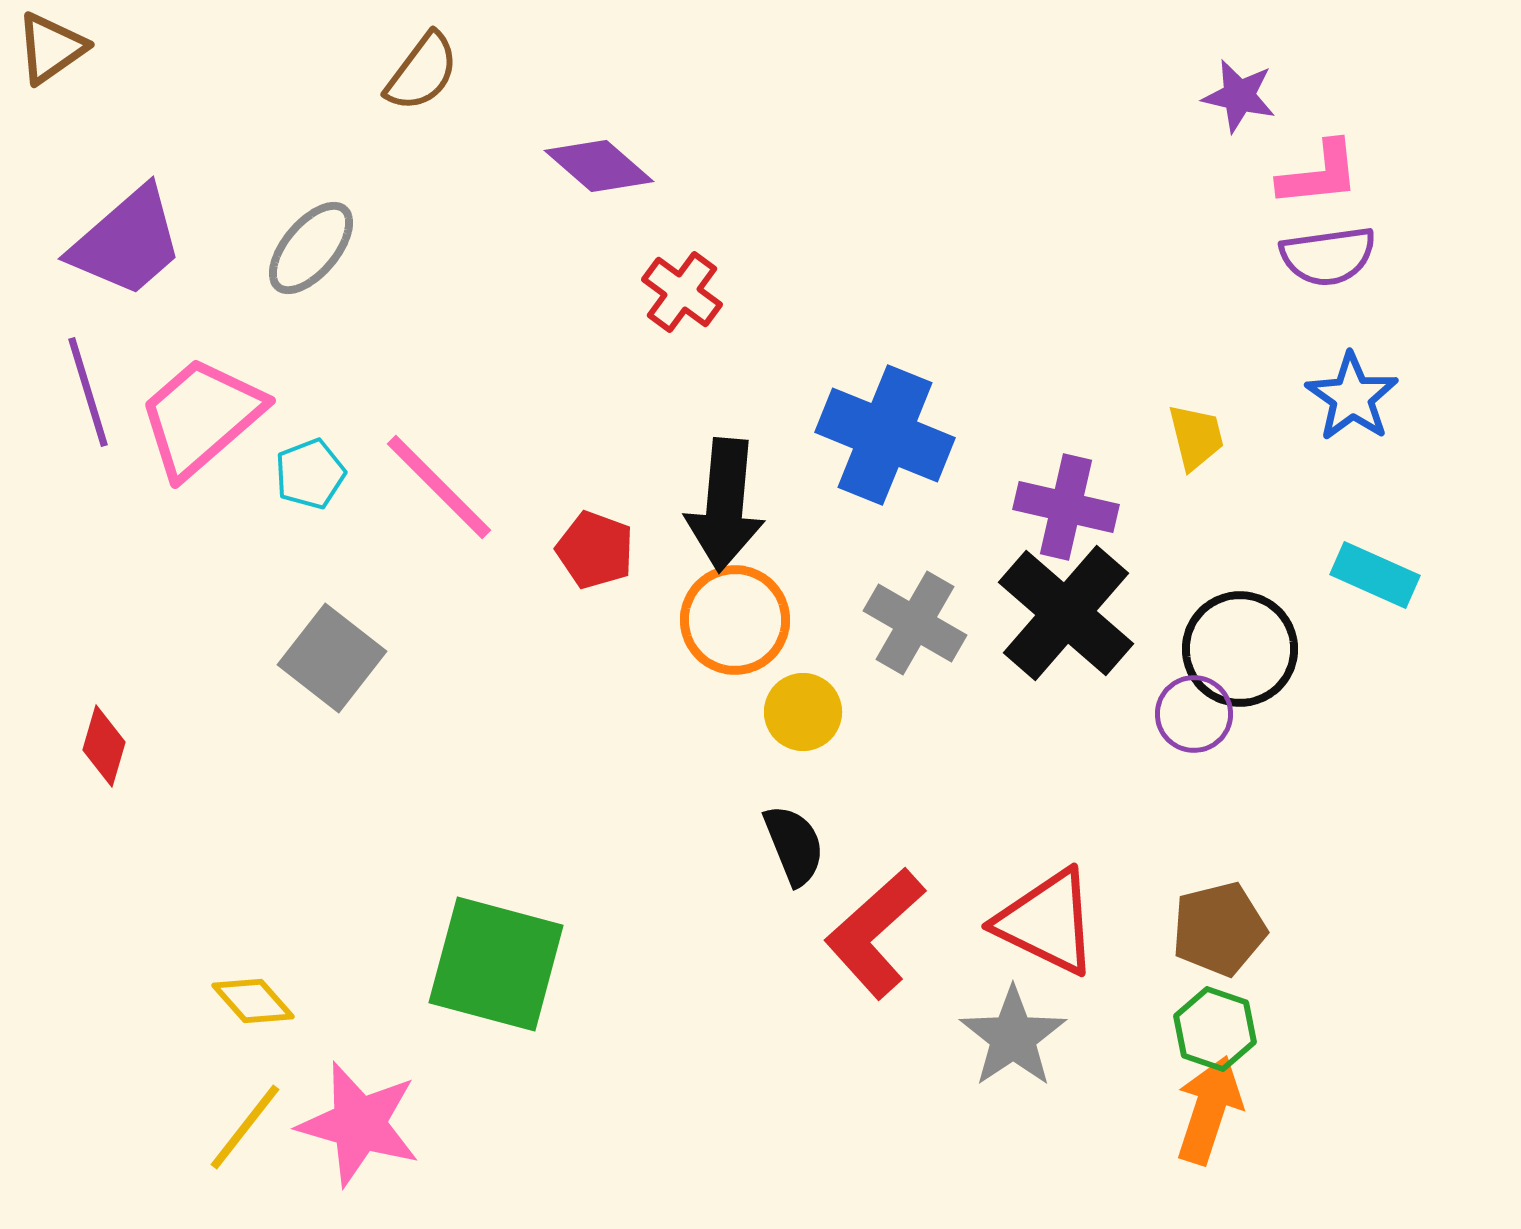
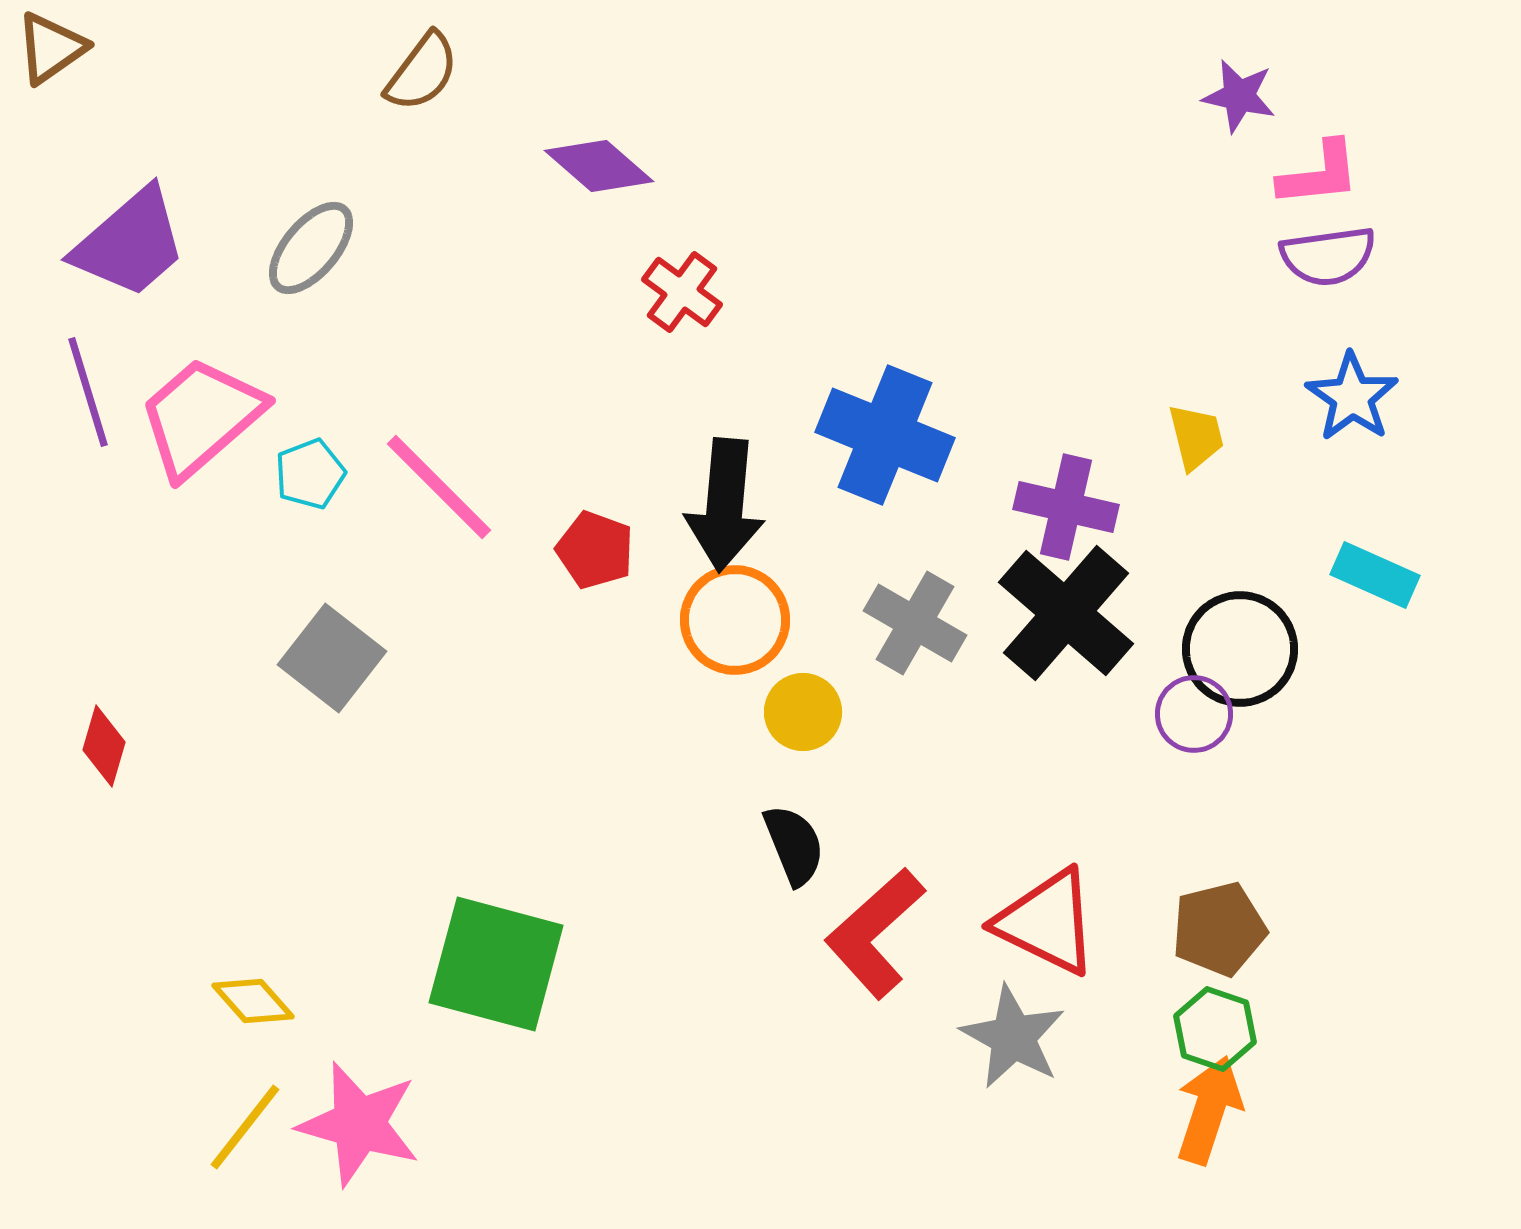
purple trapezoid: moved 3 px right, 1 px down
gray star: rotated 9 degrees counterclockwise
